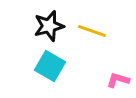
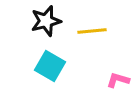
black star: moved 3 px left, 5 px up
yellow line: rotated 24 degrees counterclockwise
